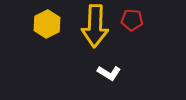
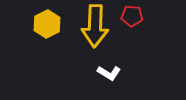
red pentagon: moved 4 px up
